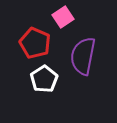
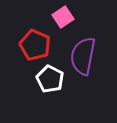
red pentagon: moved 2 px down
white pentagon: moved 6 px right; rotated 12 degrees counterclockwise
